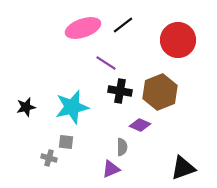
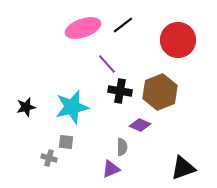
purple line: moved 1 px right, 1 px down; rotated 15 degrees clockwise
